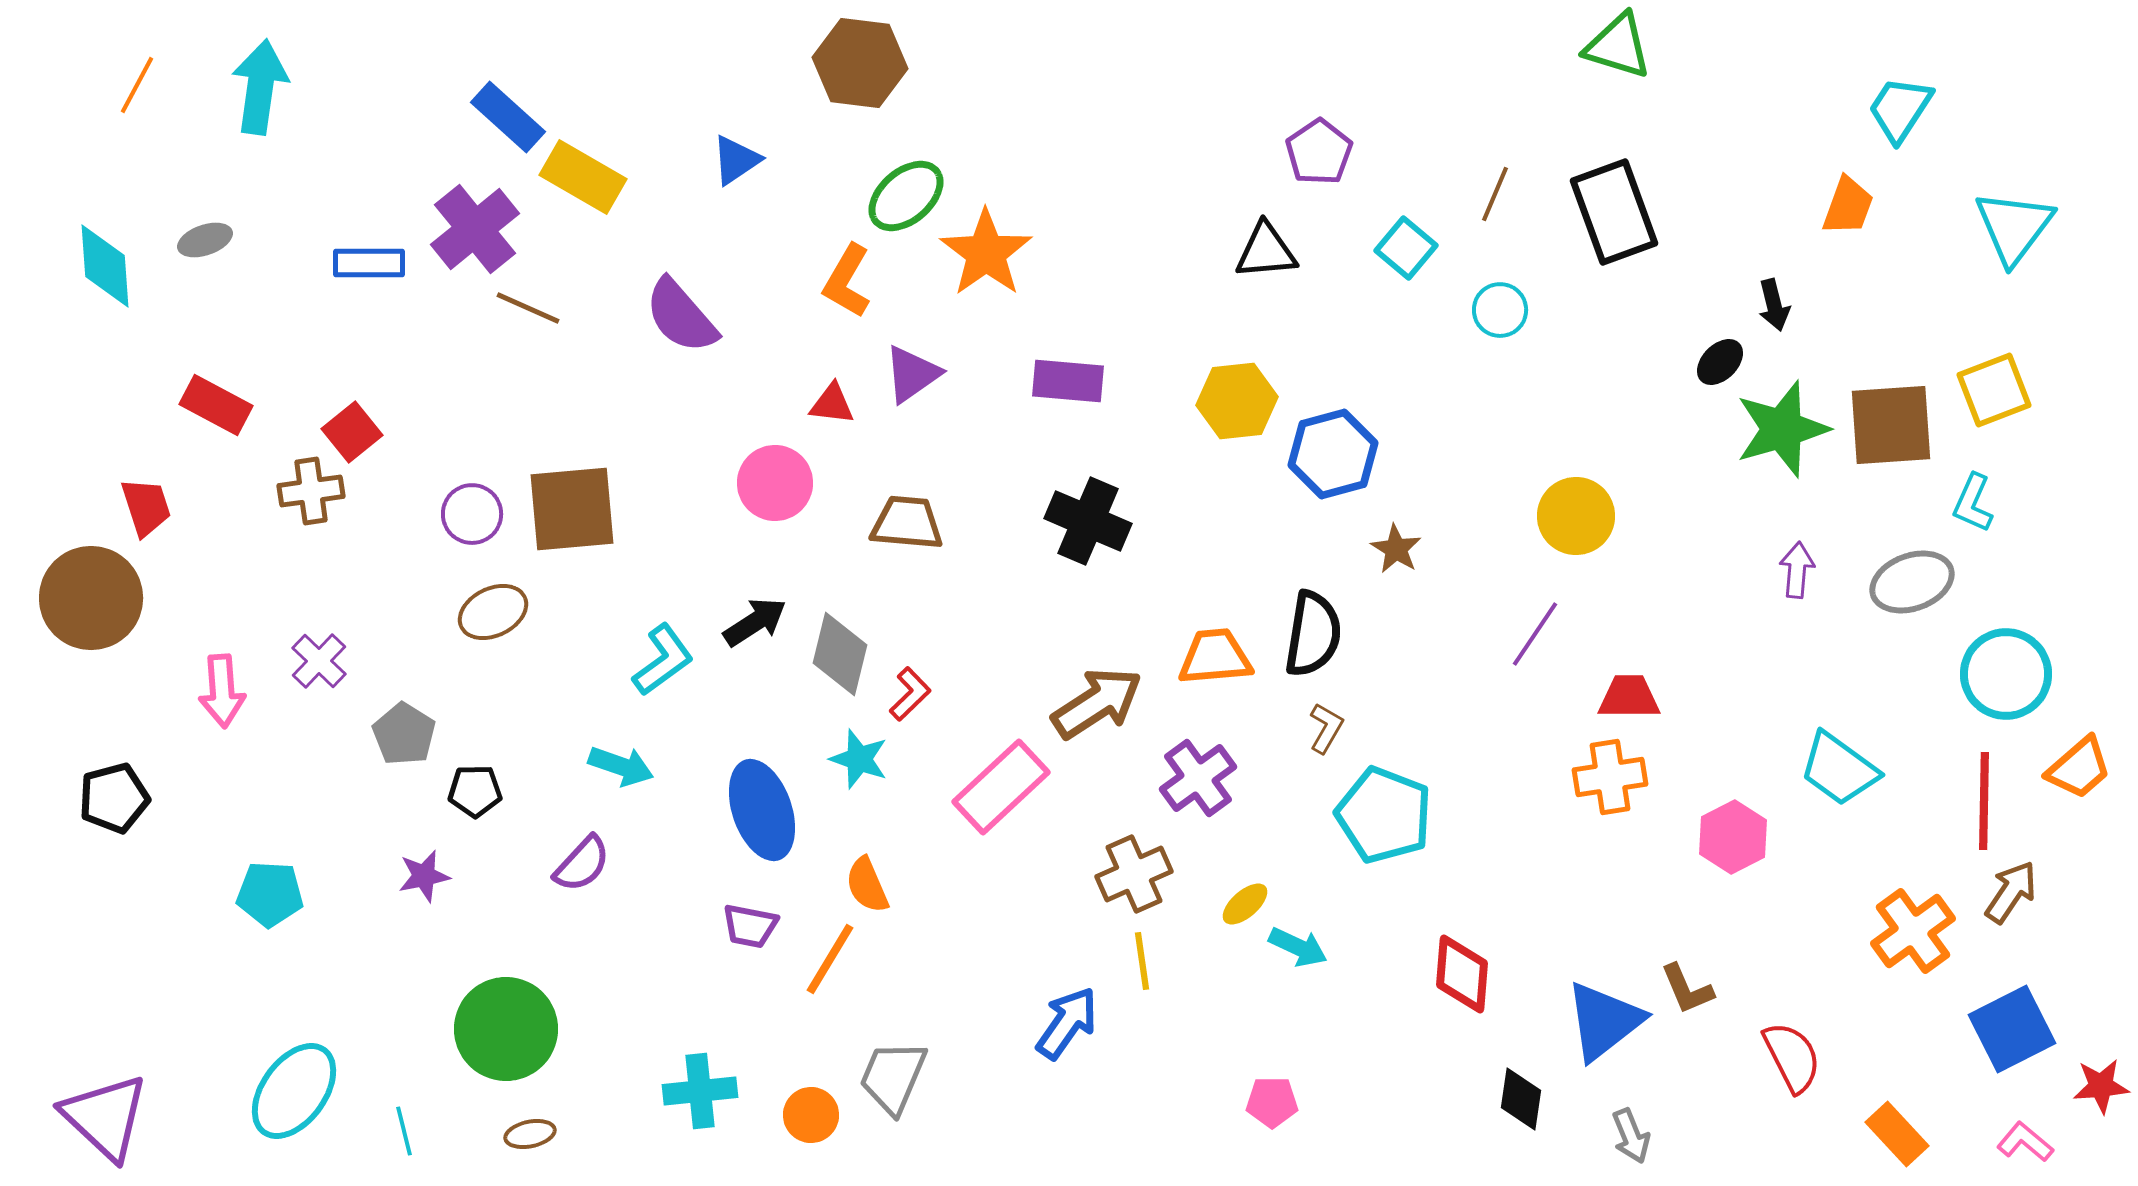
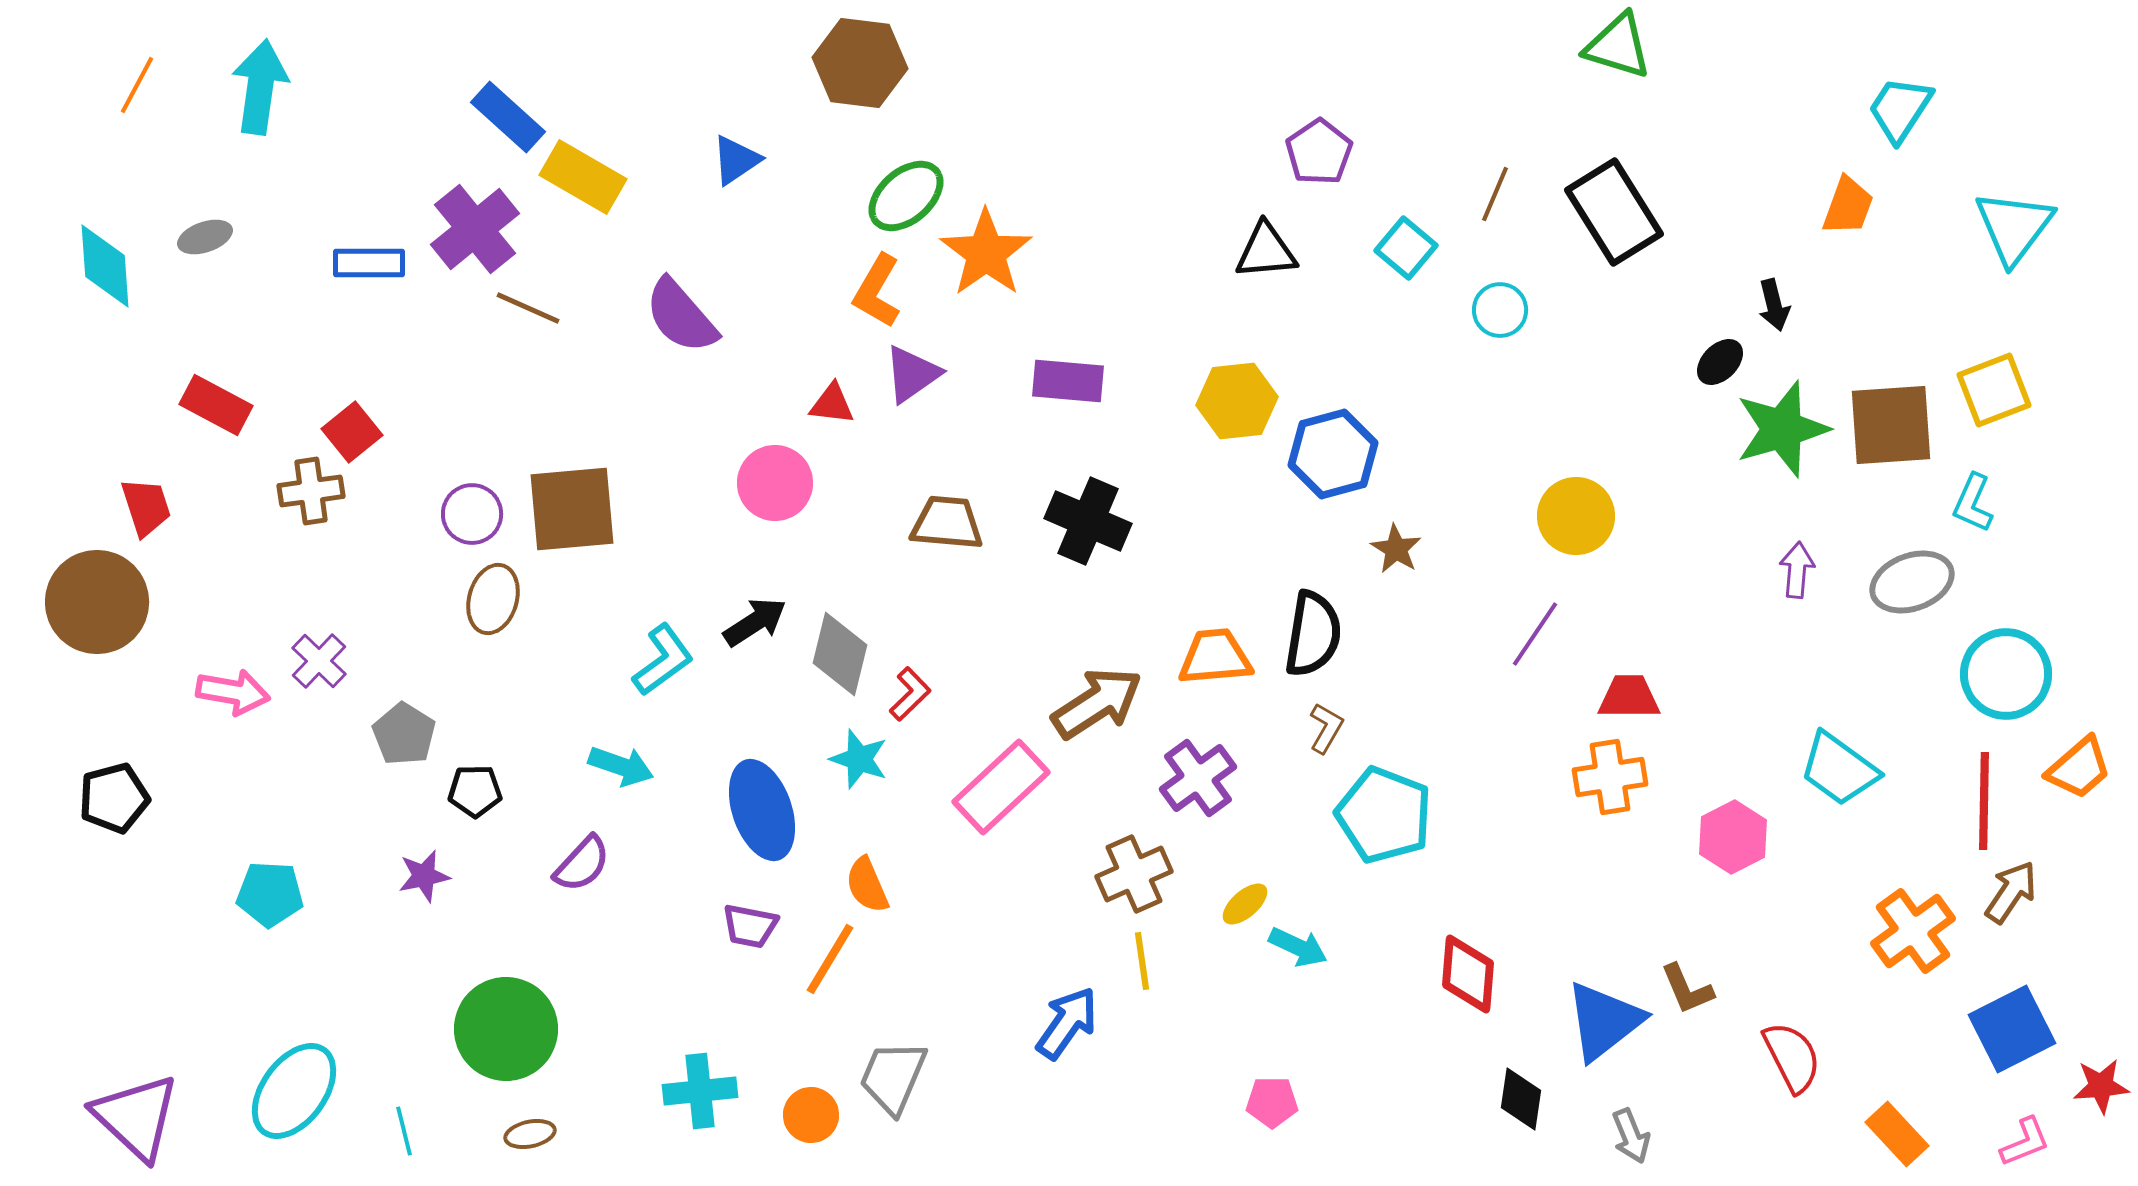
black rectangle at (1614, 212): rotated 12 degrees counterclockwise
gray ellipse at (205, 240): moved 3 px up
orange L-shape at (847, 281): moved 30 px right, 10 px down
brown trapezoid at (907, 523): moved 40 px right
brown circle at (91, 598): moved 6 px right, 4 px down
brown ellipse at (493, 612): moved 13 px up; rotated 48 degrees counterclockwise
pink arrow at (222, 691): moved 11 px right, 1 px down; rotated 76 degrees counterclockwise
red diamond at (1462, 974): moved 6 px right
purple triangle at (105, 1117): moved 31 px right
pink L-shape at (2025, 1142): rotated 118 degrees clockwise
